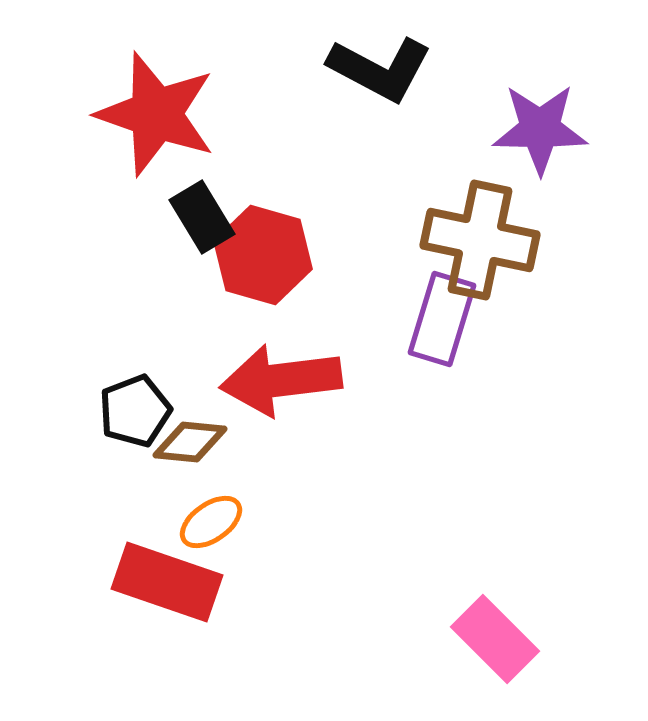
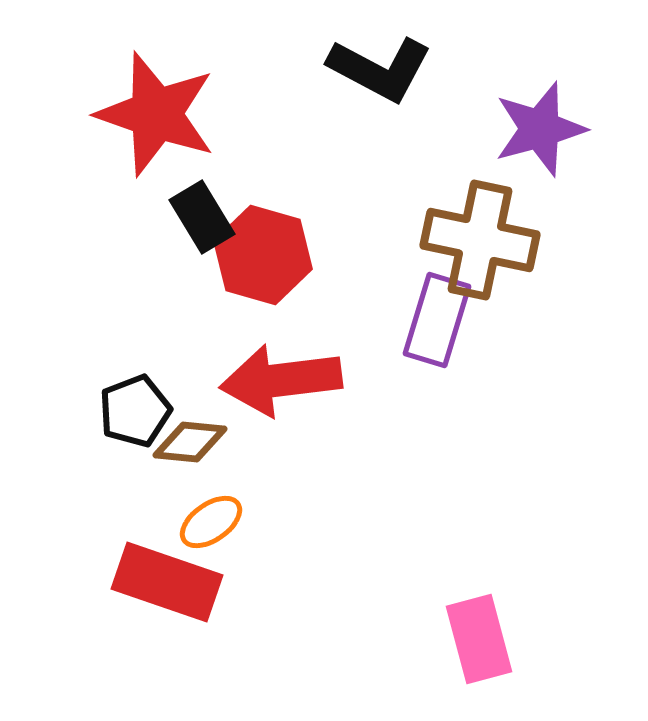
purple star: rotated 16 degrees counterclockwise
purple rectangle: moved 5 px left, 1 px down
pink rectangle: moved 16 px left; rotated 30 degrees clockwise
